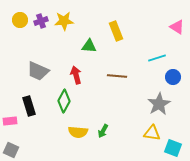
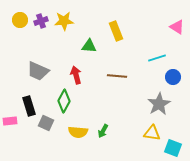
gray square: moved 35 px right, 27 px up
